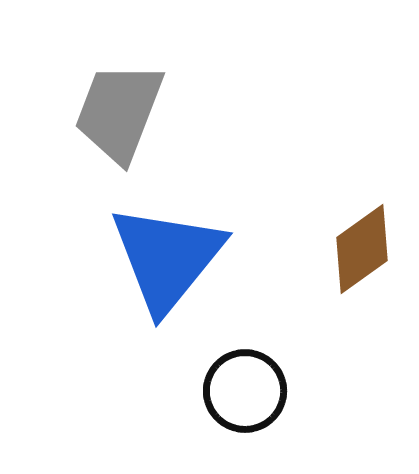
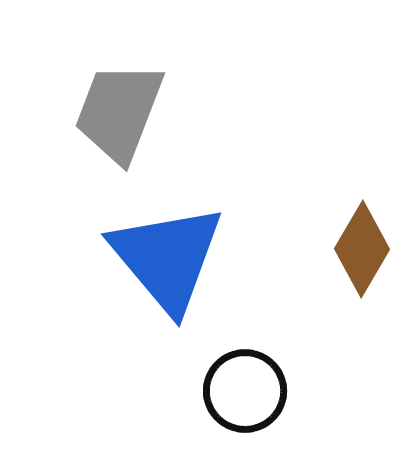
brown diamond: rotated 24 degrees counterclockwise
blue triangle: rotated 19 degrees counterclockwise
